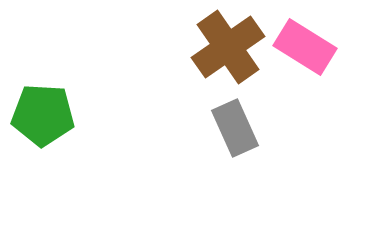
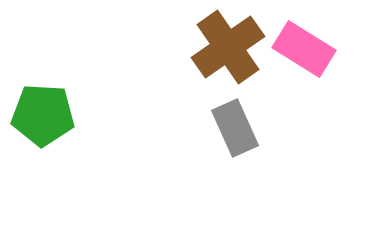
pink rectangle: moved 1 px left, 2 px down
